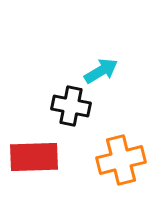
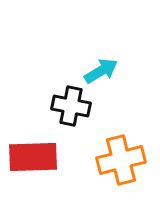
red rectangle: moved 1 px left
